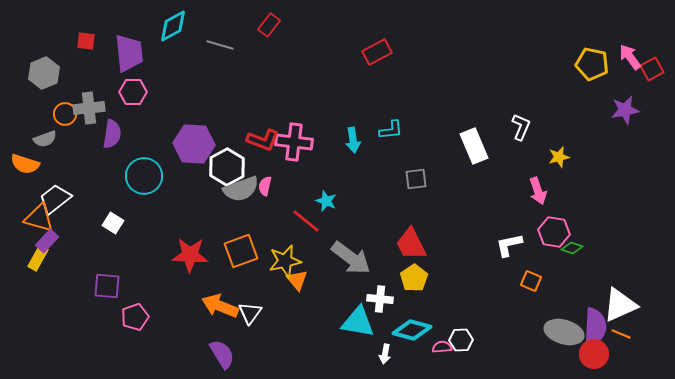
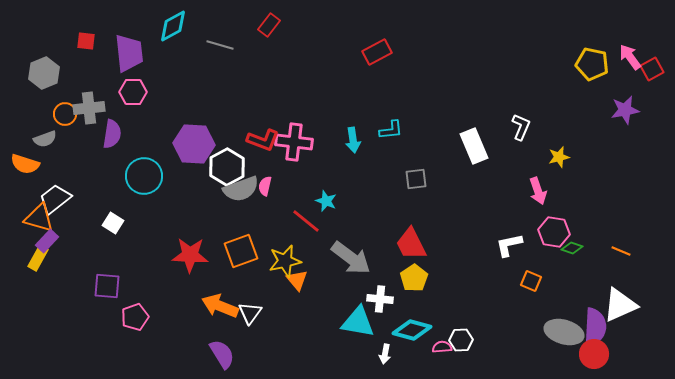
orange line at (621, 334): moved 83 px up
